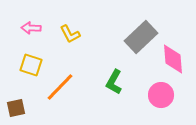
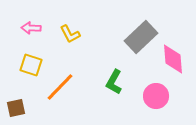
pink circle: moved 5 px left, 1 px down
